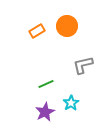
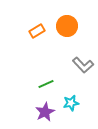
gray L-shape: rotated 120 degrees counterclockwise
cyan star: rotated 21 degrees clockwise
